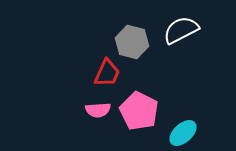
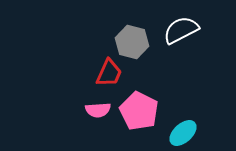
red trapezoid: moved 2 px right
